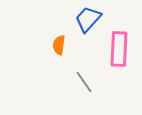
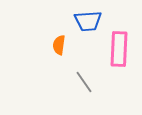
blue trapezoid: moved 2 px down; rotated 136 degrees counterclockwise
